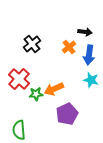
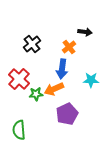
blue arrow: moved 27 px left, 14 px down
cyan star: rotated 14 degrees counterclockwise
